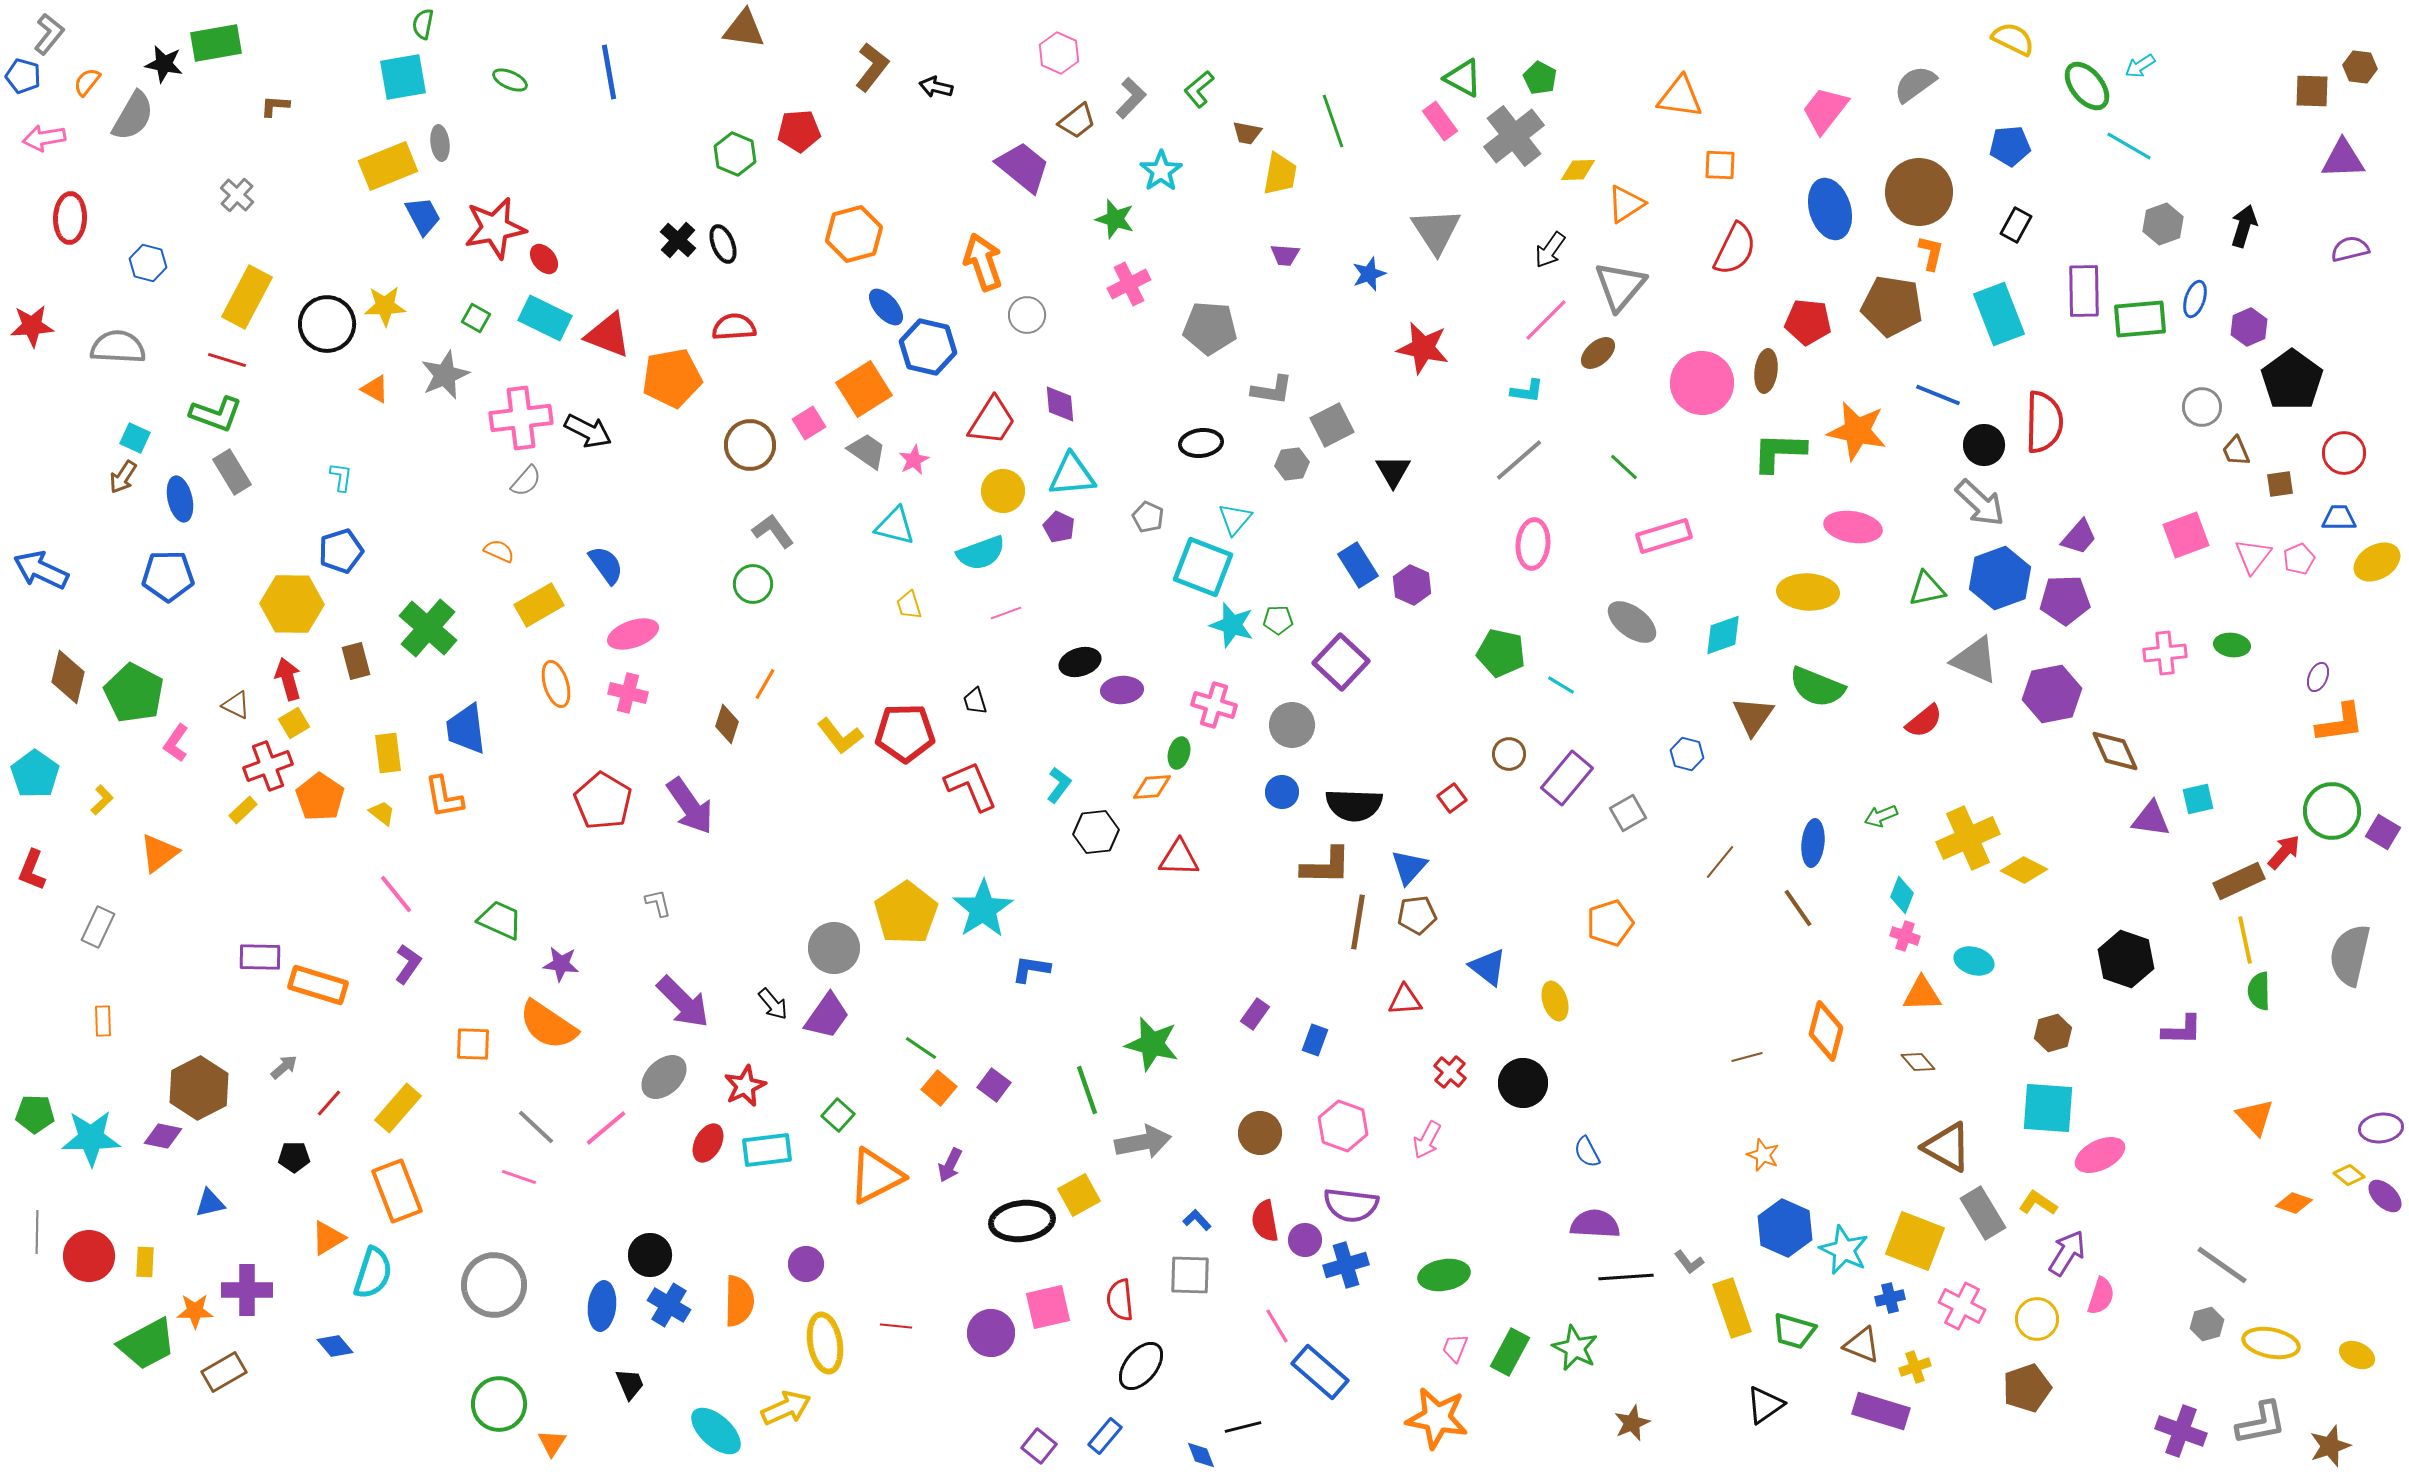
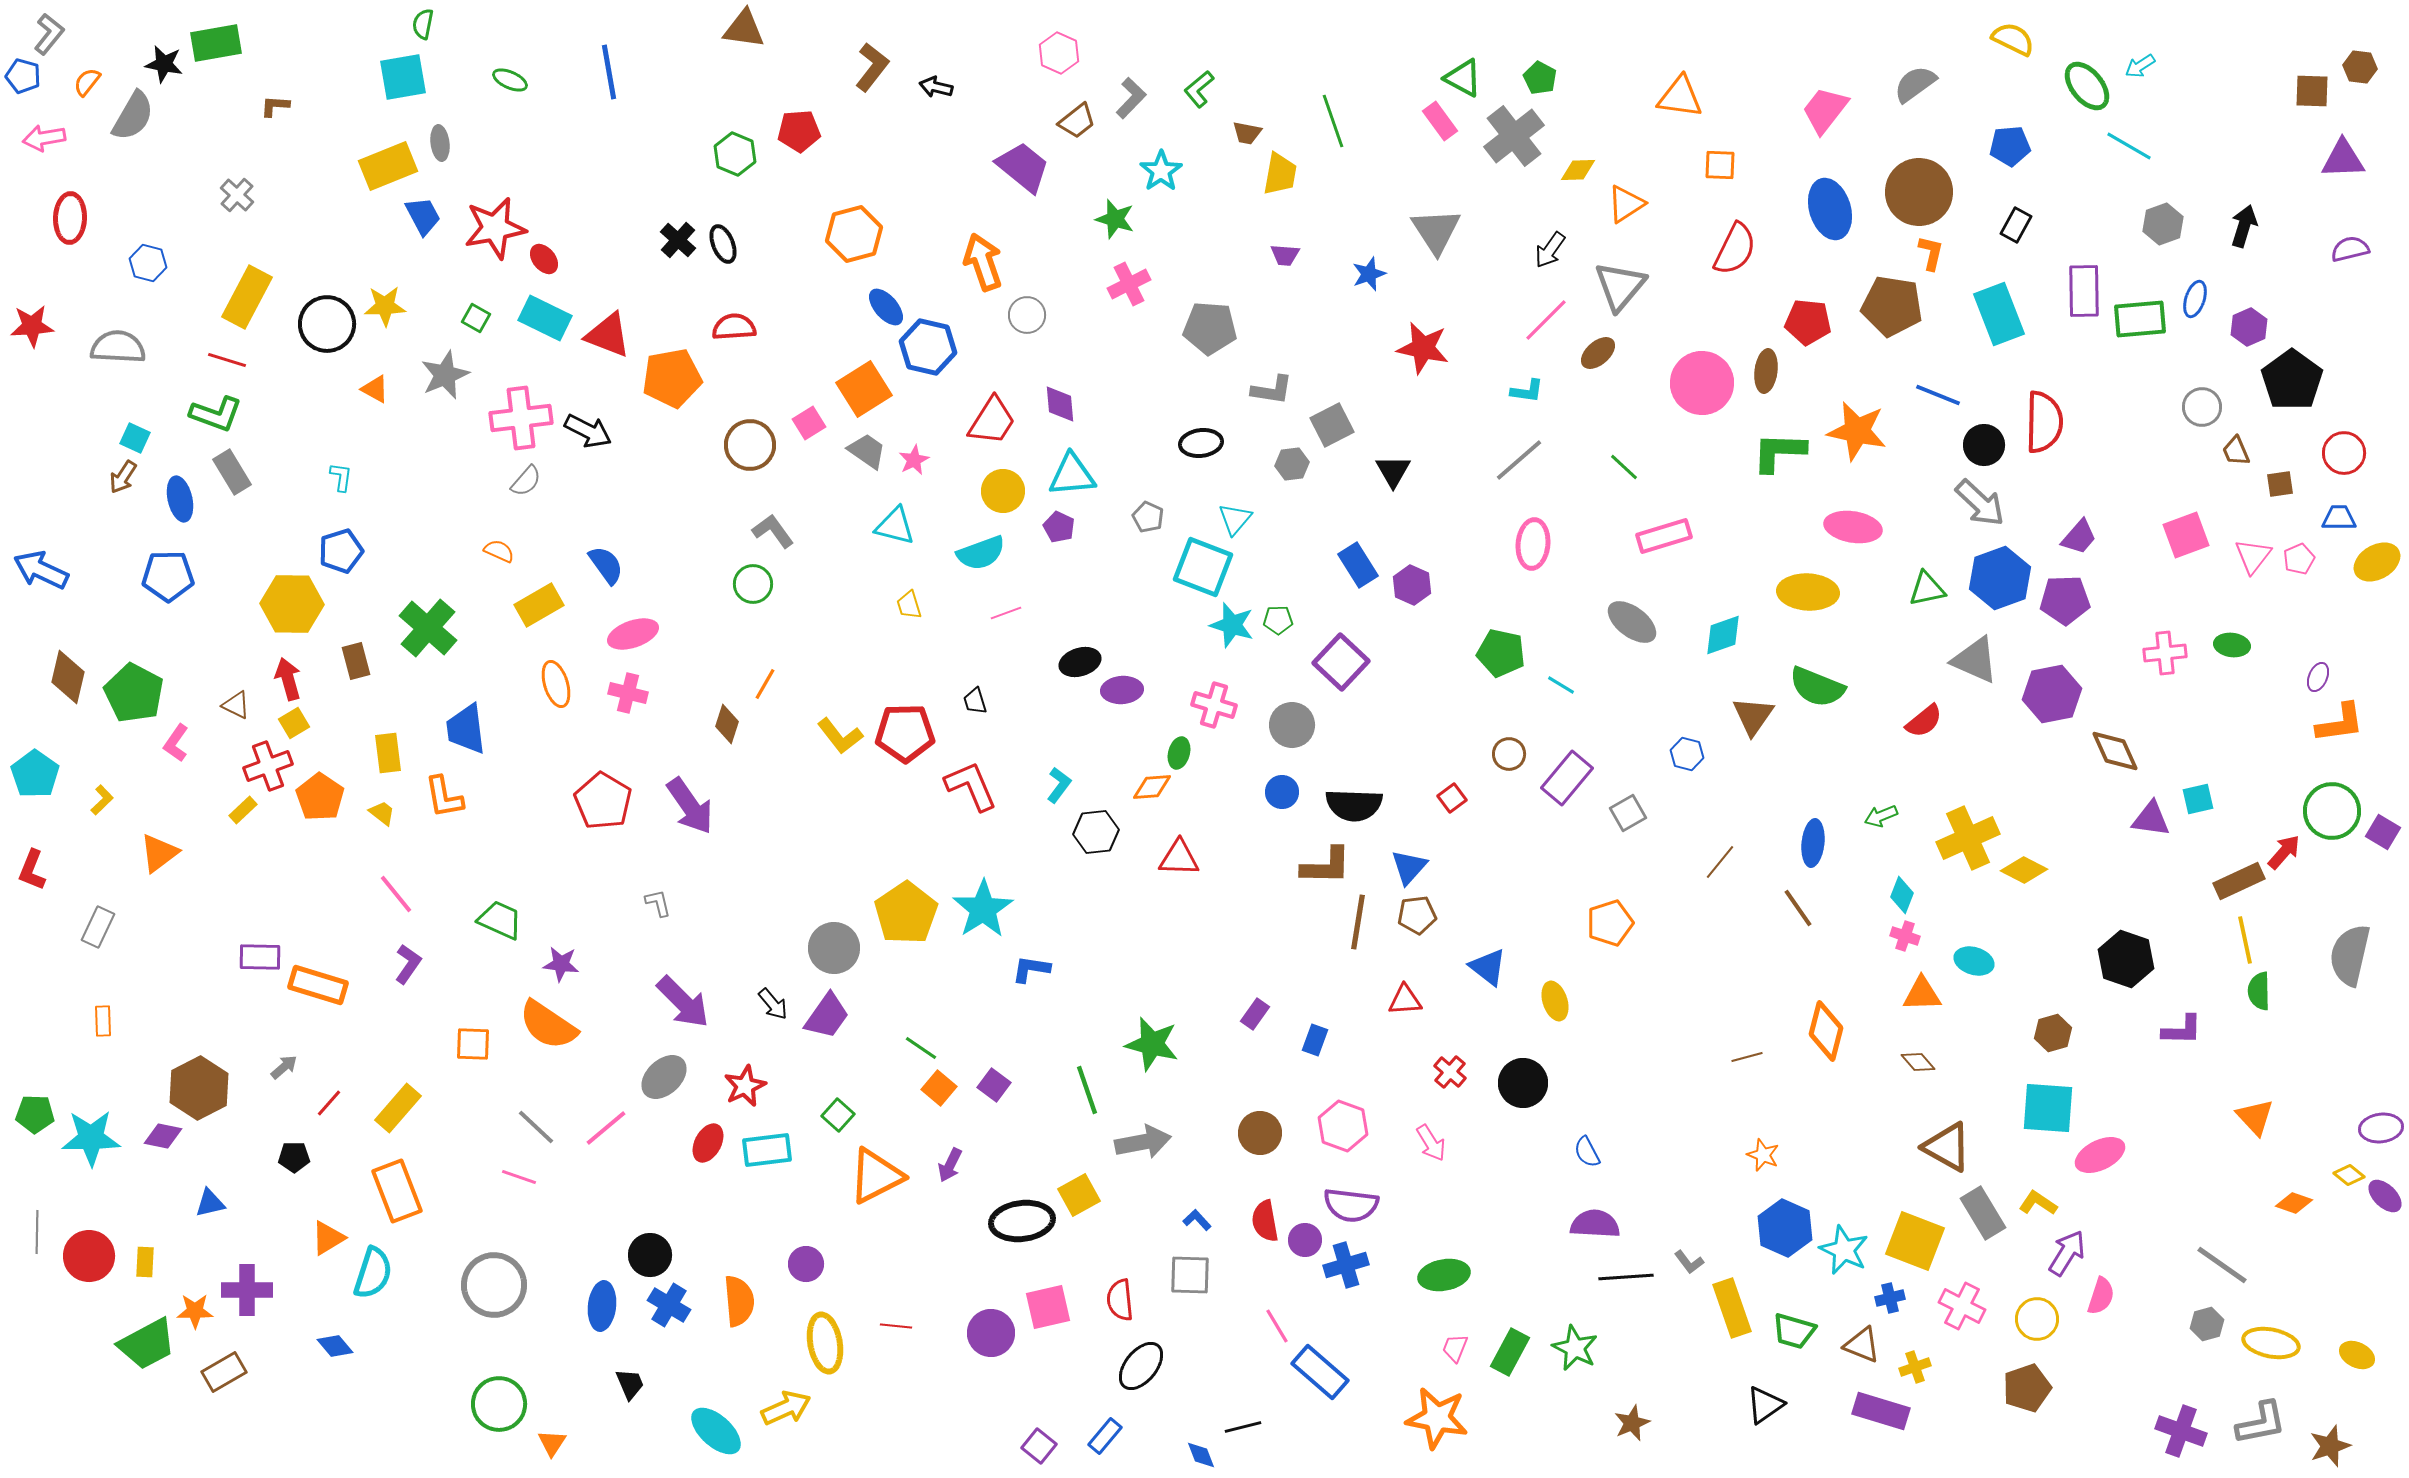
pink arrow at (1427, 1140): moved 4 px right, 3 px down; rotated 60 degrees counterclockwise
orange semicircle at (739, 1301): rotated 6 degrees counterclockwise
